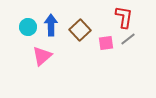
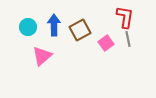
red L-shape: moved 1 px right
blue arrow: moved 3 px right
brown square: rotated 15 degrees clockwise
gray line: rotated 63 degrees counterclockwise
pink square: rotated 28 degrees counterclockwise
